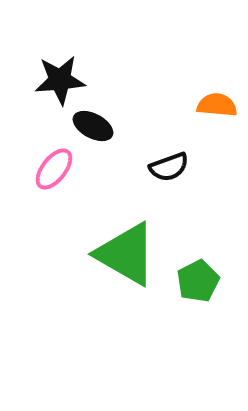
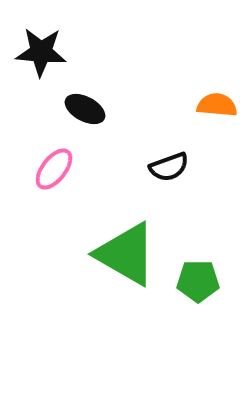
black star: moved 19 px left, 28 px up; rotated 9 degrees clockwise
black ellipse: moved 8 px left, 17 px up
green pentagon: rotated 27 degrees clockwise
